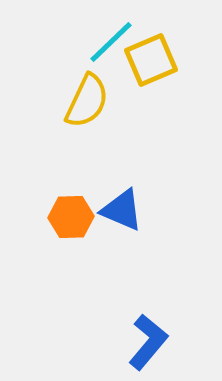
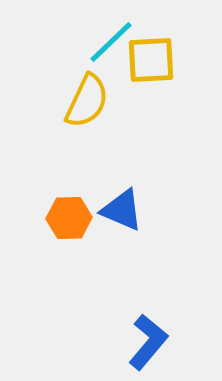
yellow square: rotated 20 degrees clockwise
orange hexagon: moved 2 px left, 1 px down
